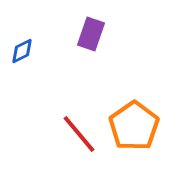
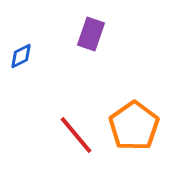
blue diamond: moved 1 px left, 5 px down
red line: moved 3 px left, 1 px down
